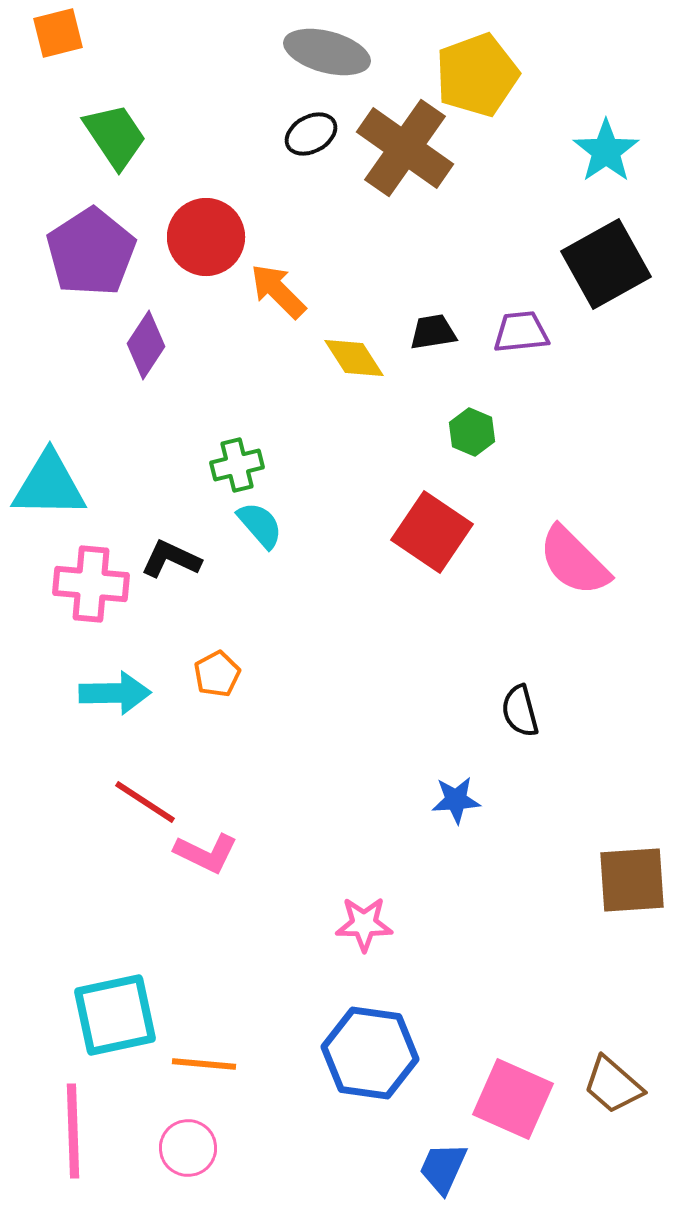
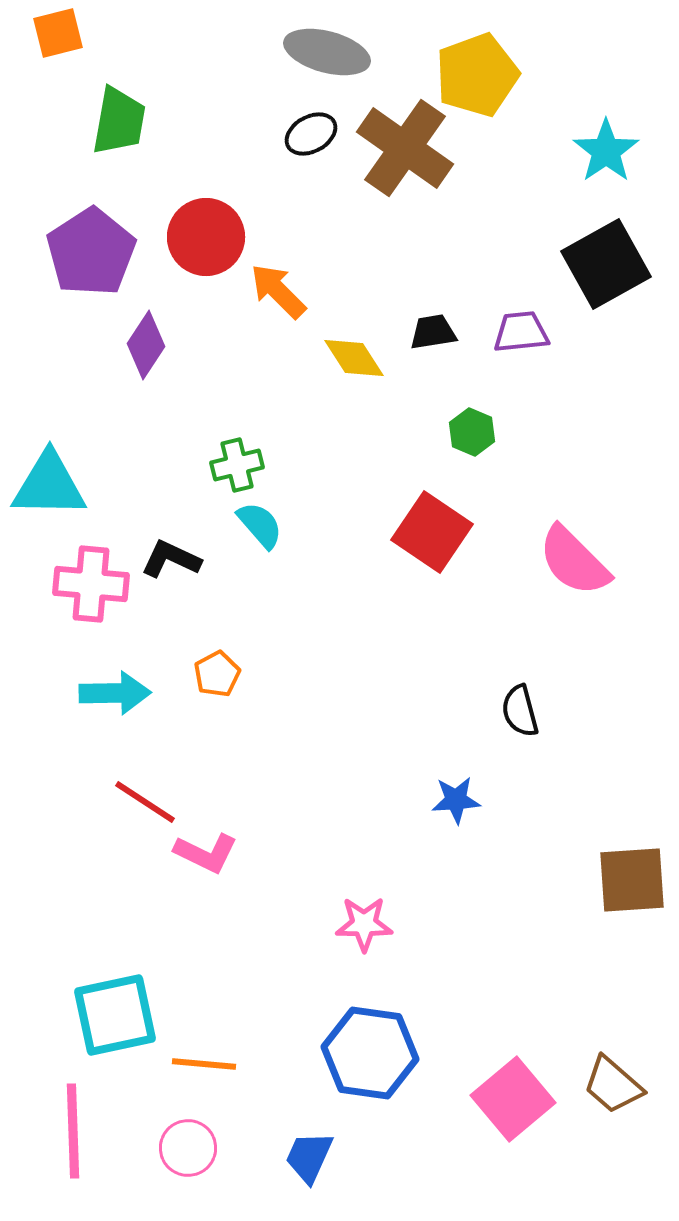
green trapezoid: moved 4 px right, 15 px up; rotated 44 degrees clockwise
pink square: rotated 26 degrees clockwise
blue trapezoid: moved 134 px left, 11 px up
